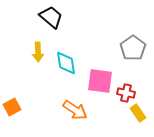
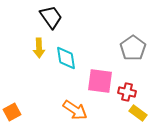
black trapezoid: rotated 15 degrees clockwise
yellow arrow: moved 1 px right, 4 px up
cyan diamond: moved 5 px up
red cross: moved 1 px right, 1 px up
orange square: moved 5 px down
yellow rectangle: rotated 18 degrees counterclockwise
